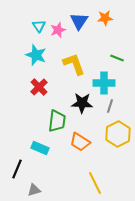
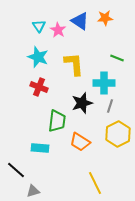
blue triangle: moved 1 px right; rotated 30 degrees counterclockwise
pink star: rotated 21 degrees counterclockwise
cyan star: moved 2 px right, 2 px down
yellow L-shape: rotated 15 degrees clockwise
red cross: rotated 24 degrees counterclockwise
black star: rotated 20 degrees counterclockwise
cyan rectangle: rotated 18 degrees counterclockwise
black line: moved 1 px left, 1 px down; rotated 72 degrees counterclockwise
gray triangle: moved 1 px left, 1 px down
